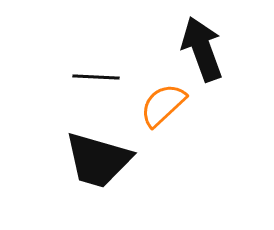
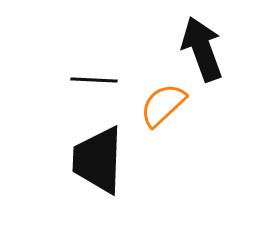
black line: moved 2 px left, 3 px down
black trapezoid: rotated 76 degrees clockwise
